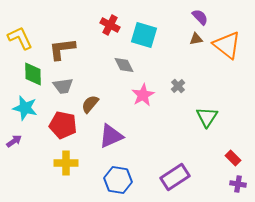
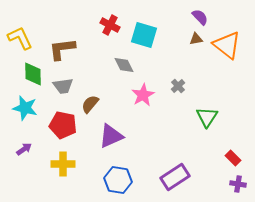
purple arrow: moved 10 px right, 8 px down
yellow cross: moved 3 px left, 1 px down
